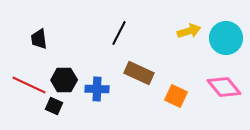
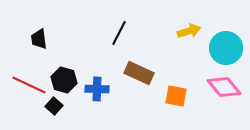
cyan circle: moved 10 px down
black hexagon: rotated 15 degrees clockwise
orange square: rotated 15 degrees counterclockwise
black square: rotated 18 degrees clockwise
